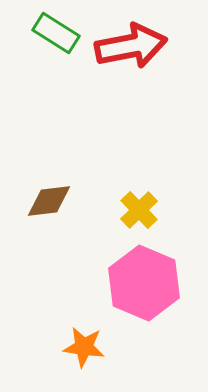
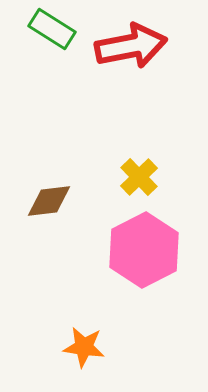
green rectangle: moved 4 px left, 4 px up
yellow cross: moved 33 px up
pink hexagon: moved 33 px up; rotated 10 degrees clockwise
